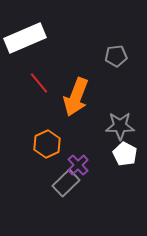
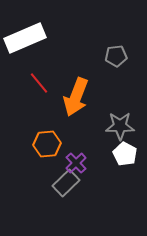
orange hexagon: rotated 20 degrees clockwise
purple cross: moved 2 px left, 2 px up
